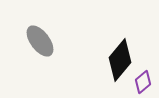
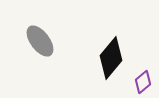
black diamond: moved 9 px left, 2 px up
